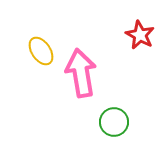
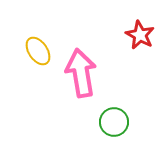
yellow ellipse: moved 3 px left
